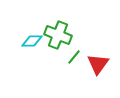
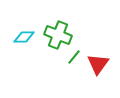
cyan diamond: moved 8 px left, 4 px up
